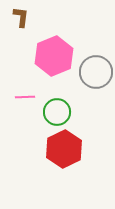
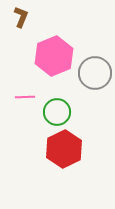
brown L-shape: rotated 15 degrees clockwise
gray circle: moved 1 px left, 1 px down
